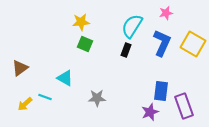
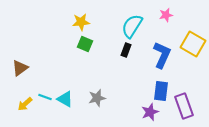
pink star: moved 2 px down
blue L-shape: moved 12 px down
cyan triangle: moved 21 px down
gray star: rotated 12 degrees counterclockwise
